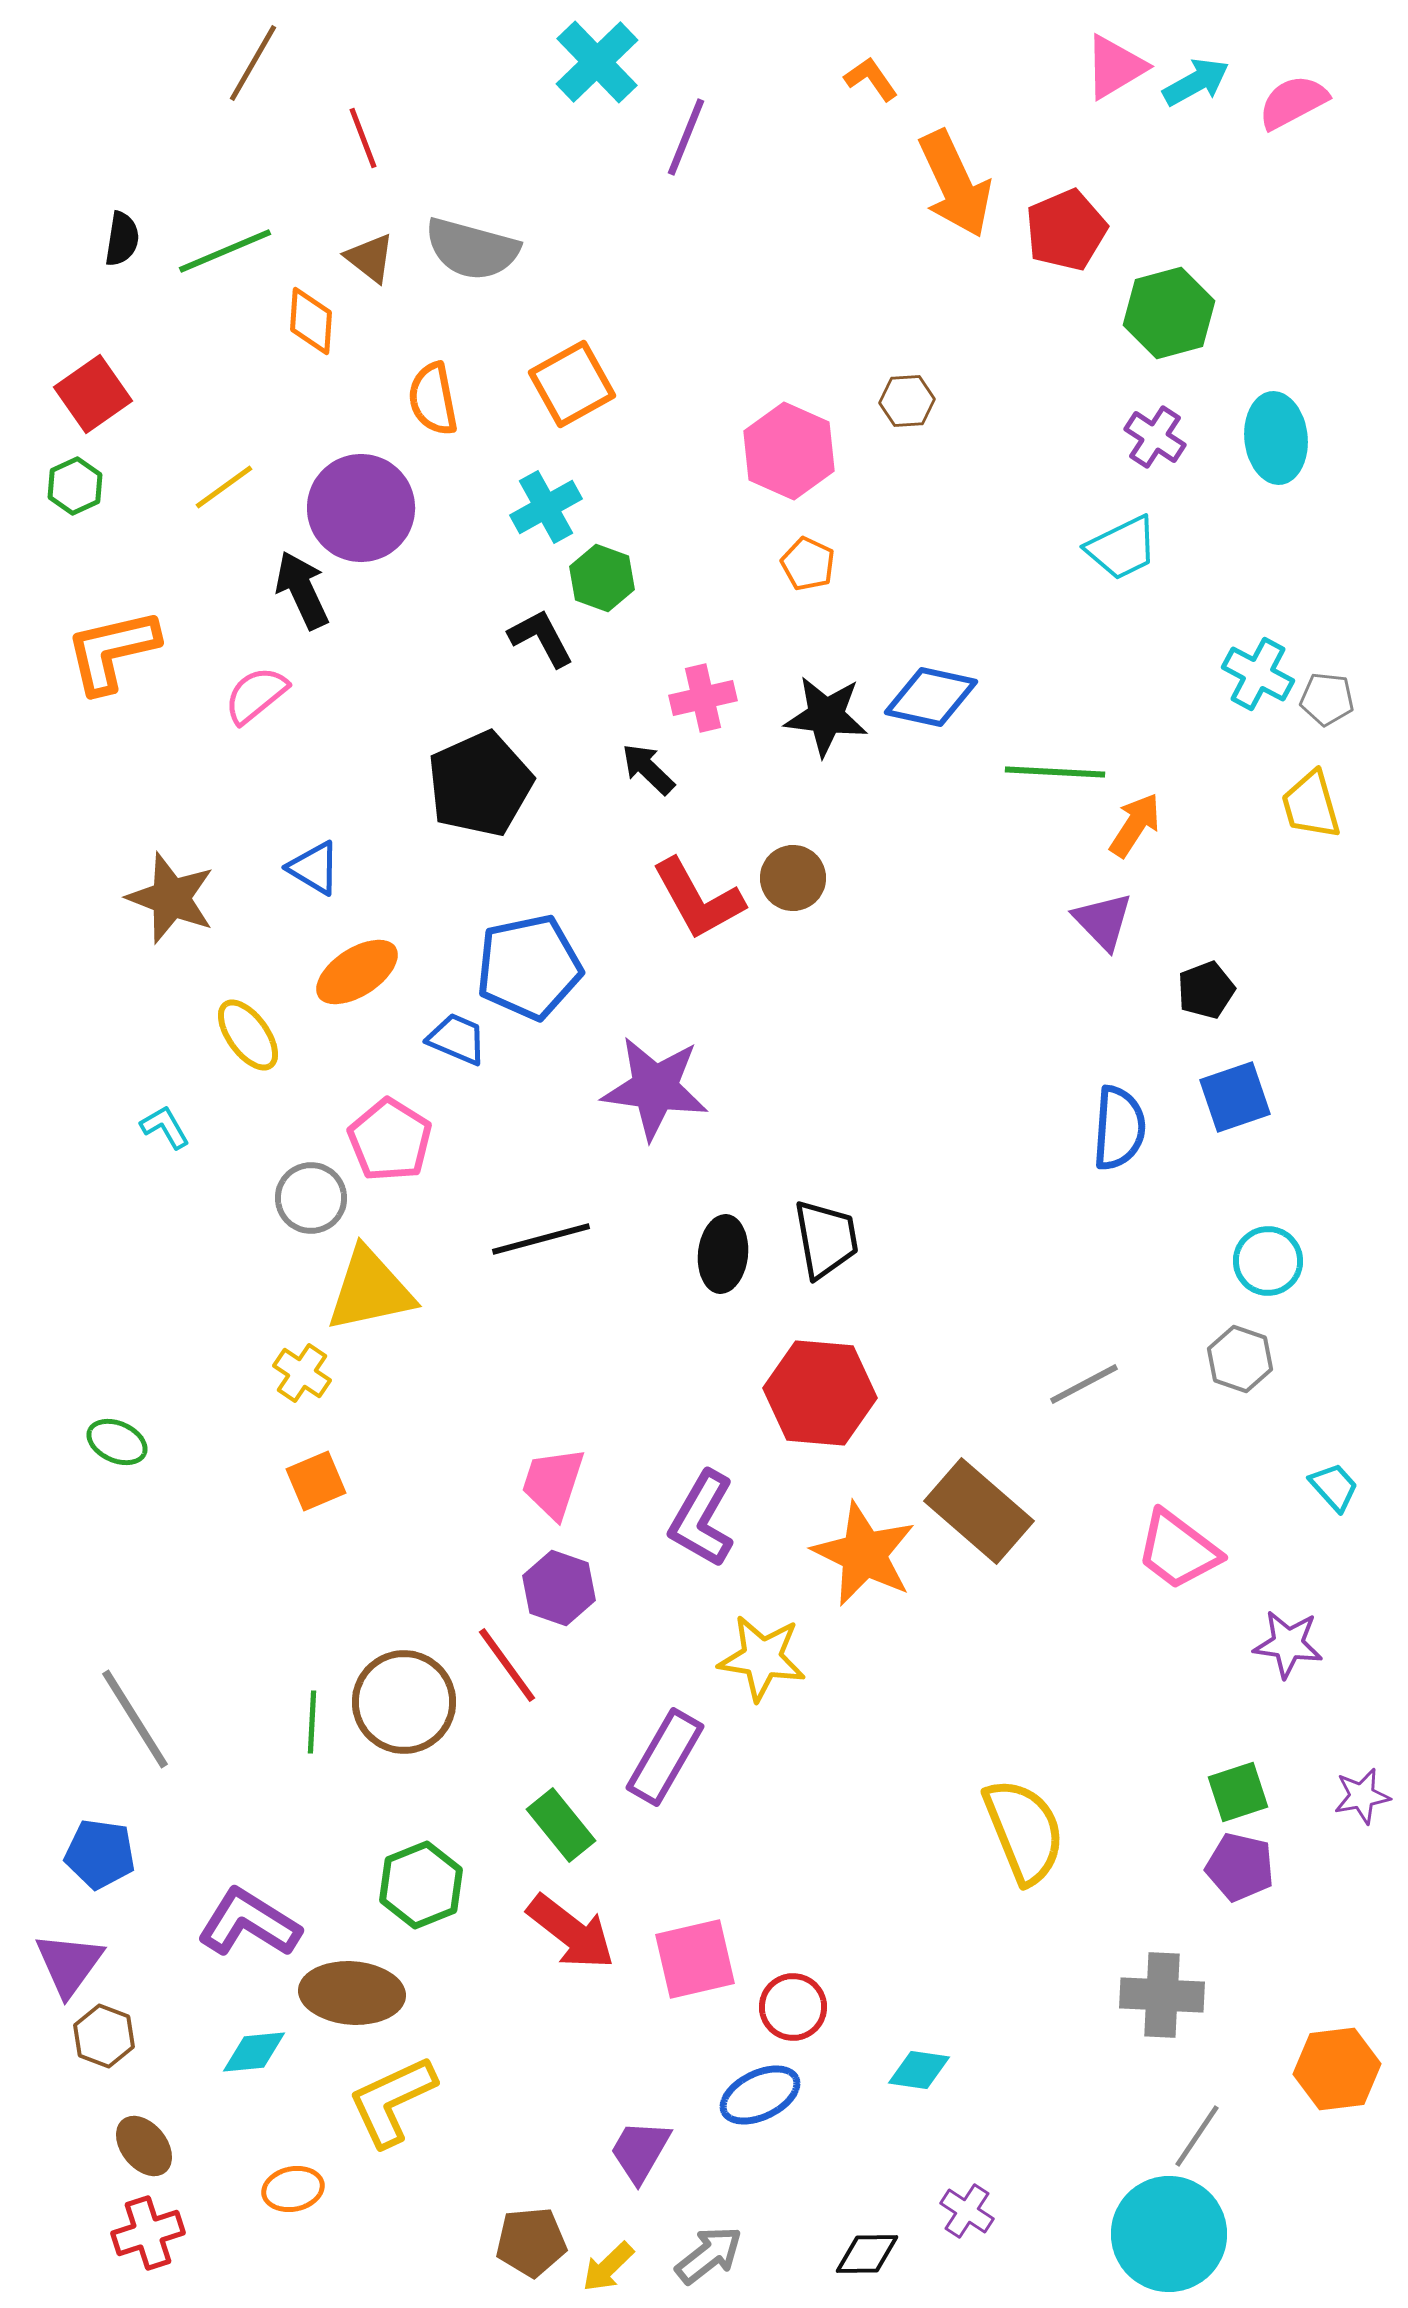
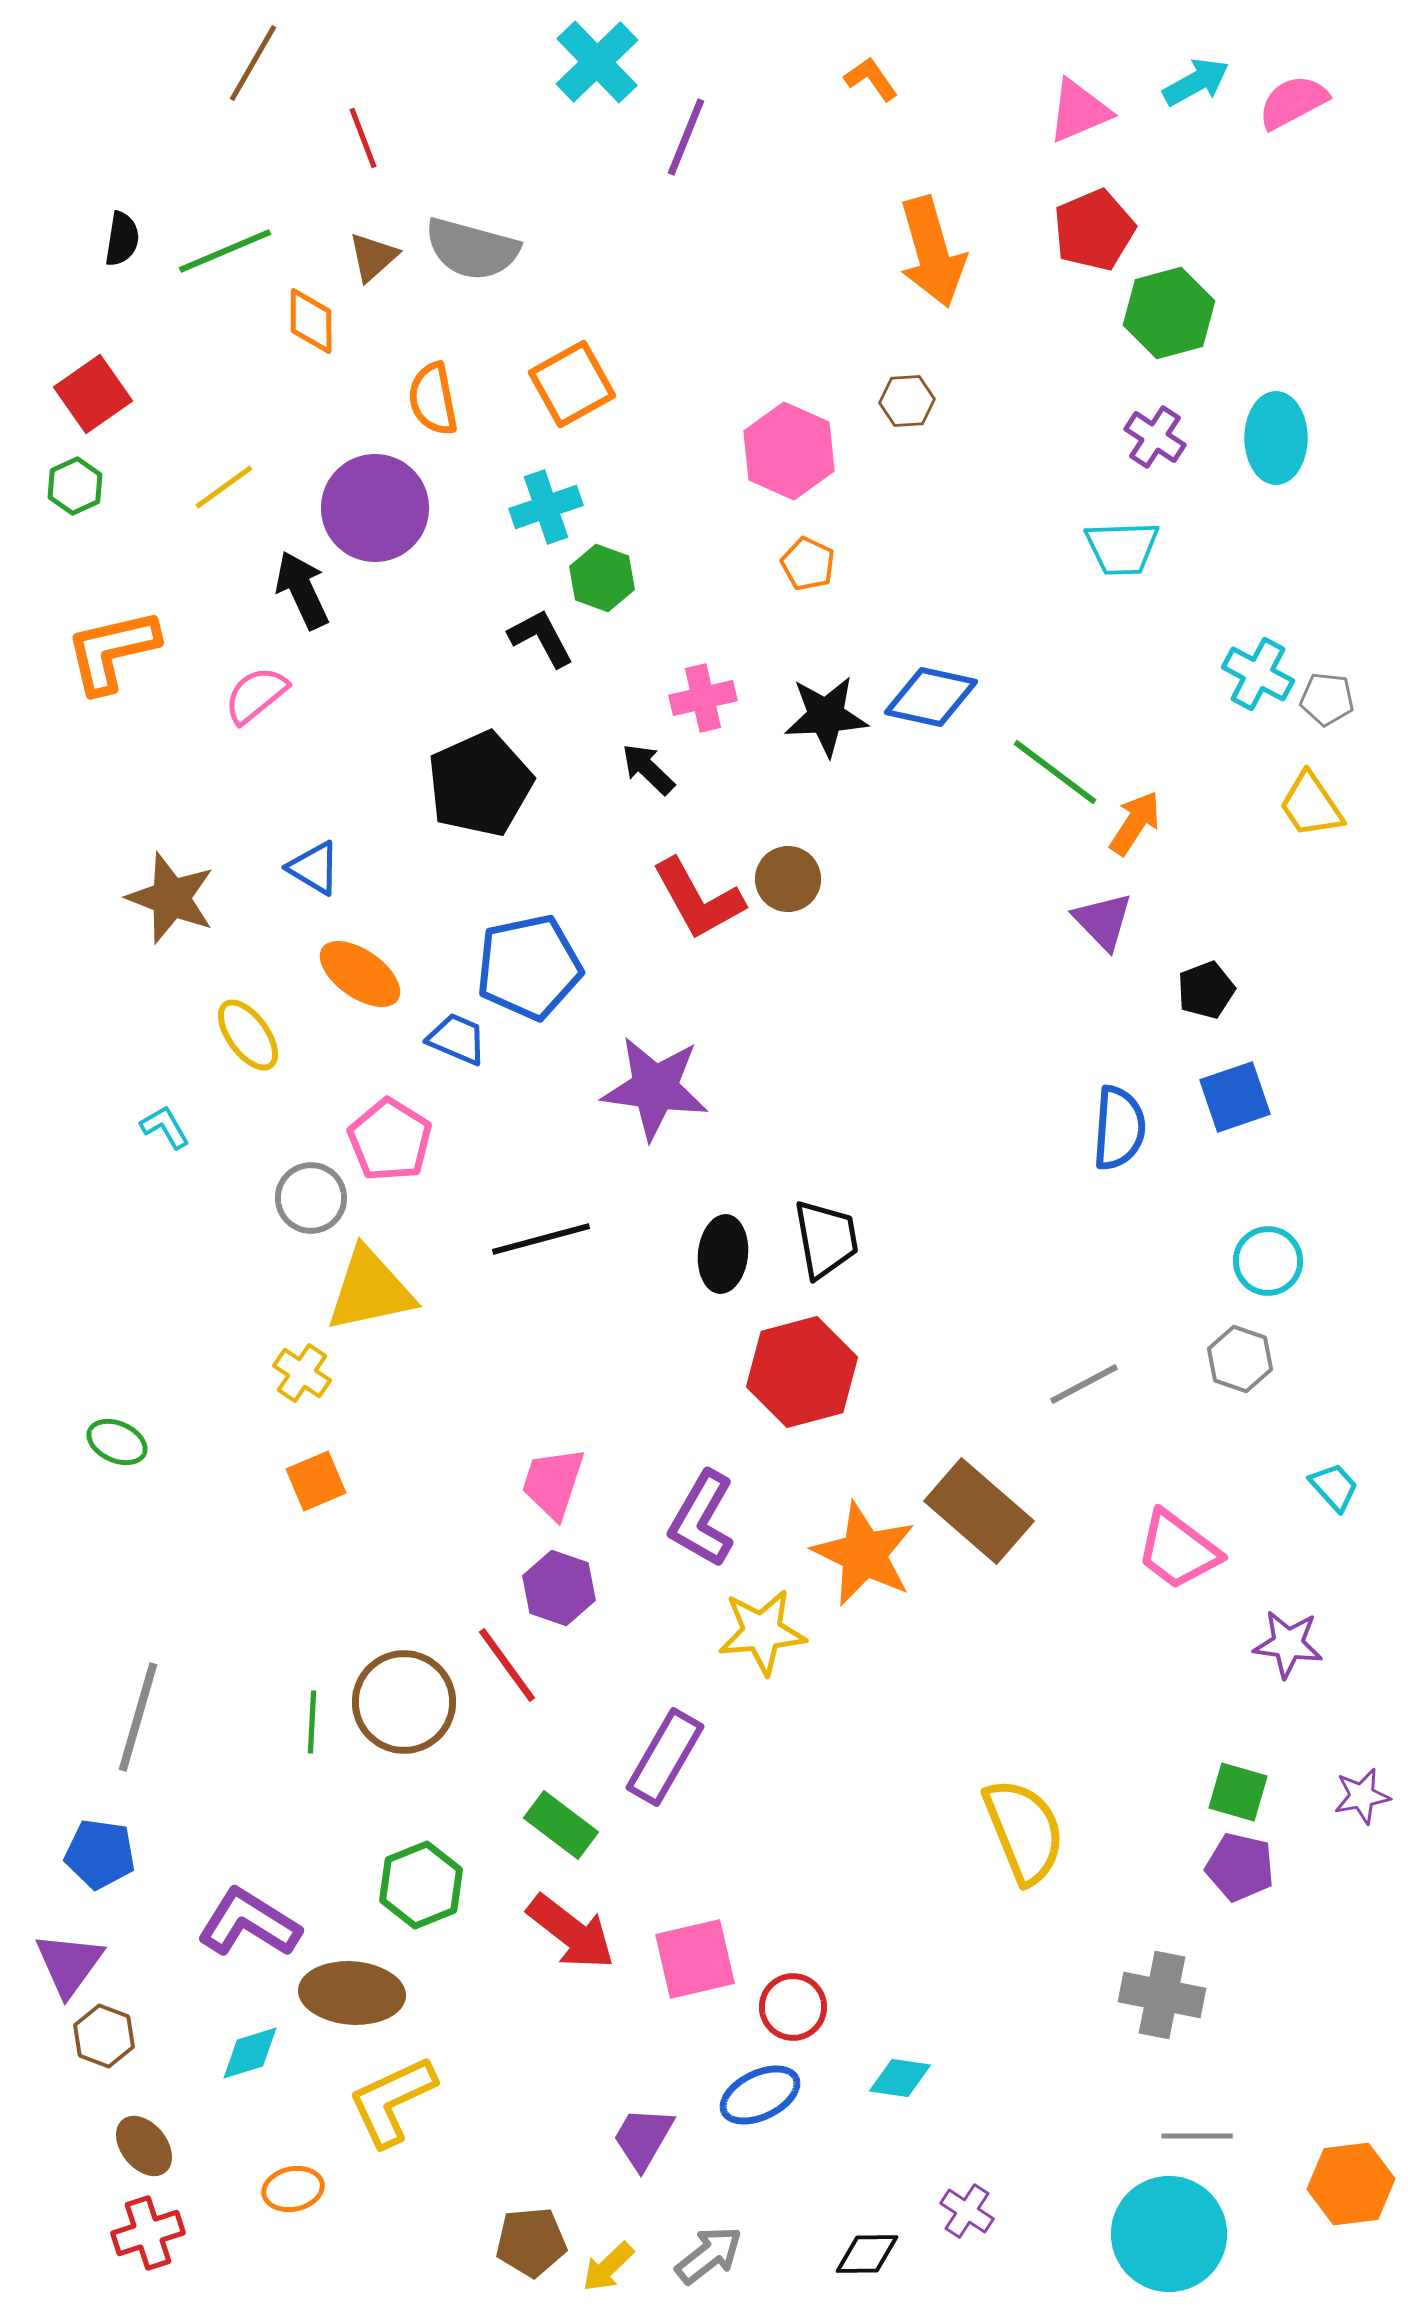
pink triangle at (1115, 67): moved 36 px left, 44 px down; rotated 8 degrees clockwise
orange arrow at (955, 184): moved 23 px left, 68 px down; rotated 9 degrees clockwise
red pentagon at (1066, 230): moved 28 px right
brown triangle at (370, 258): moved 3 px right, 1 px up; rotated 40 degrees clockwise
orange diamond at (311, 321): rotated 4 degrees counterclockwise
cyan ellipse at (1276, 438): rotated 6 degrees clockwise
cyan cross at (546, 507): rotated 10 degrees clockwise
purple circle at (361, 508): moved 14 px right
cyan trapezoid at (1122, 548): rotated 24 degrees clockwise
black star at (826, 716): rotated 10 degrees counterclockwise
green line at (1055, 772): rotated 34 degrees clockwise
yellow trapezoid at (1311, 805): rotated 18 degrees counterclockwise
orange arrow at (1135, 825): moved 2 px up
brown circle at (793, 878): moved 5 px left, 1 px down
orange ellipse at (357, 972): moved 3 px right, 2 px down; rotated 68 degrees clockwise
red hexagon at (820, 1393): moved 18 px left, 21 px up; rotated 20 degrees counterclockwise
yellow star at (762, 1658): moved 26 px up; rotated 14 degrees counterclockwise
gray line at (135, 1719): moved 3 px right, 2 px up; rotated 48 degrees clockwise
green square at (1238, 1792): rotated 34 degrees clockwise
green rectangle at (561, 1825): rotated 14 degrees counterclockwise
gray cross at (1162, 1995): rotated 8 degrees clockwise
cyan diamond at (254, 2052): moved 4 px left, 1 px down; rotated 12 degrees counterclockwise
orange hexagon at (1337, 2069): moved 14 px right, 115 px down
cyan diamond at (919, 2070): moved 19 px left, 8 px down
gray line at (1197, 2136): rotated 56 degrees clockwise
purple trapezoid at (640, 2151): moved 3 px right, 13 px up
